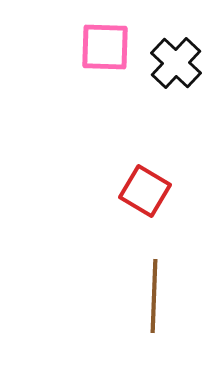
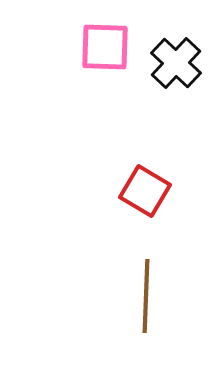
brown line: moved 8 px left
